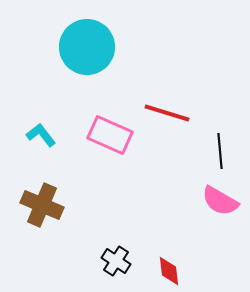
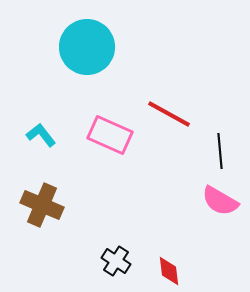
red line: moved 2 px right, 1 px down; rotated 12 degrees clockwise
